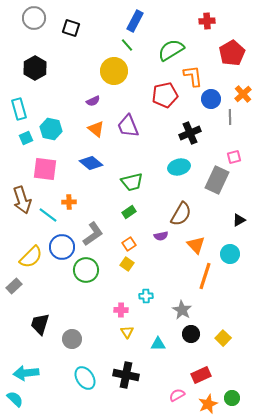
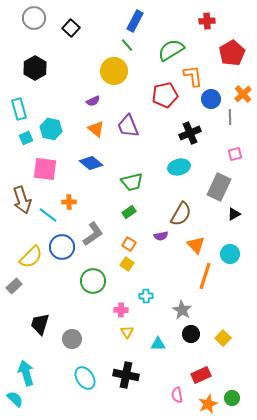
black square at (71, 28): rotated 24 degrees clockwise
pink square at (234, 157): moved 1 px right, 3 px up
gray rectangle at (217, 180): moved 2 px right, 7 px down
black triangle at (239, 220): moved 5 px left, 6 px up
orange square at (129, 244): rotated 24 degrees counterclockwise
green circle at (86, 270): moved 7 px right, 11 px down
cyan arrow at (26, 373): rotated 80 degrees clockwise
pink semicircle at (177, 395): rotated 70 degrees counterclockwise
